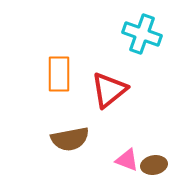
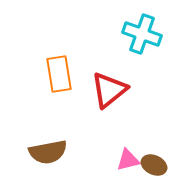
orange rectangle: rotated 9 degrees counterclockwise
brown semicircle: moved 22 px left, 13 px down
pink triangle: moved 1 px right; rotated 35 degrees counterclockwise
brown ellipse: rotated 35 degrees clockwise
